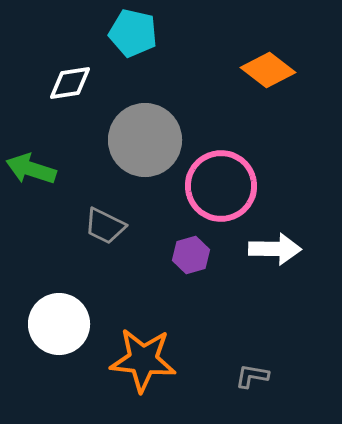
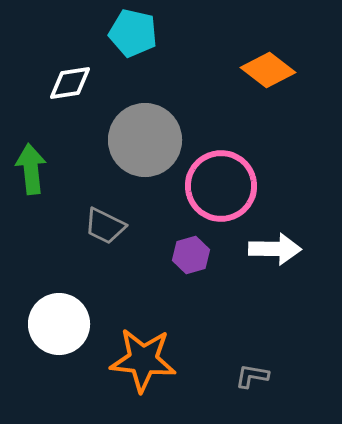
green arrow: rotated 66 degrees clockwise
